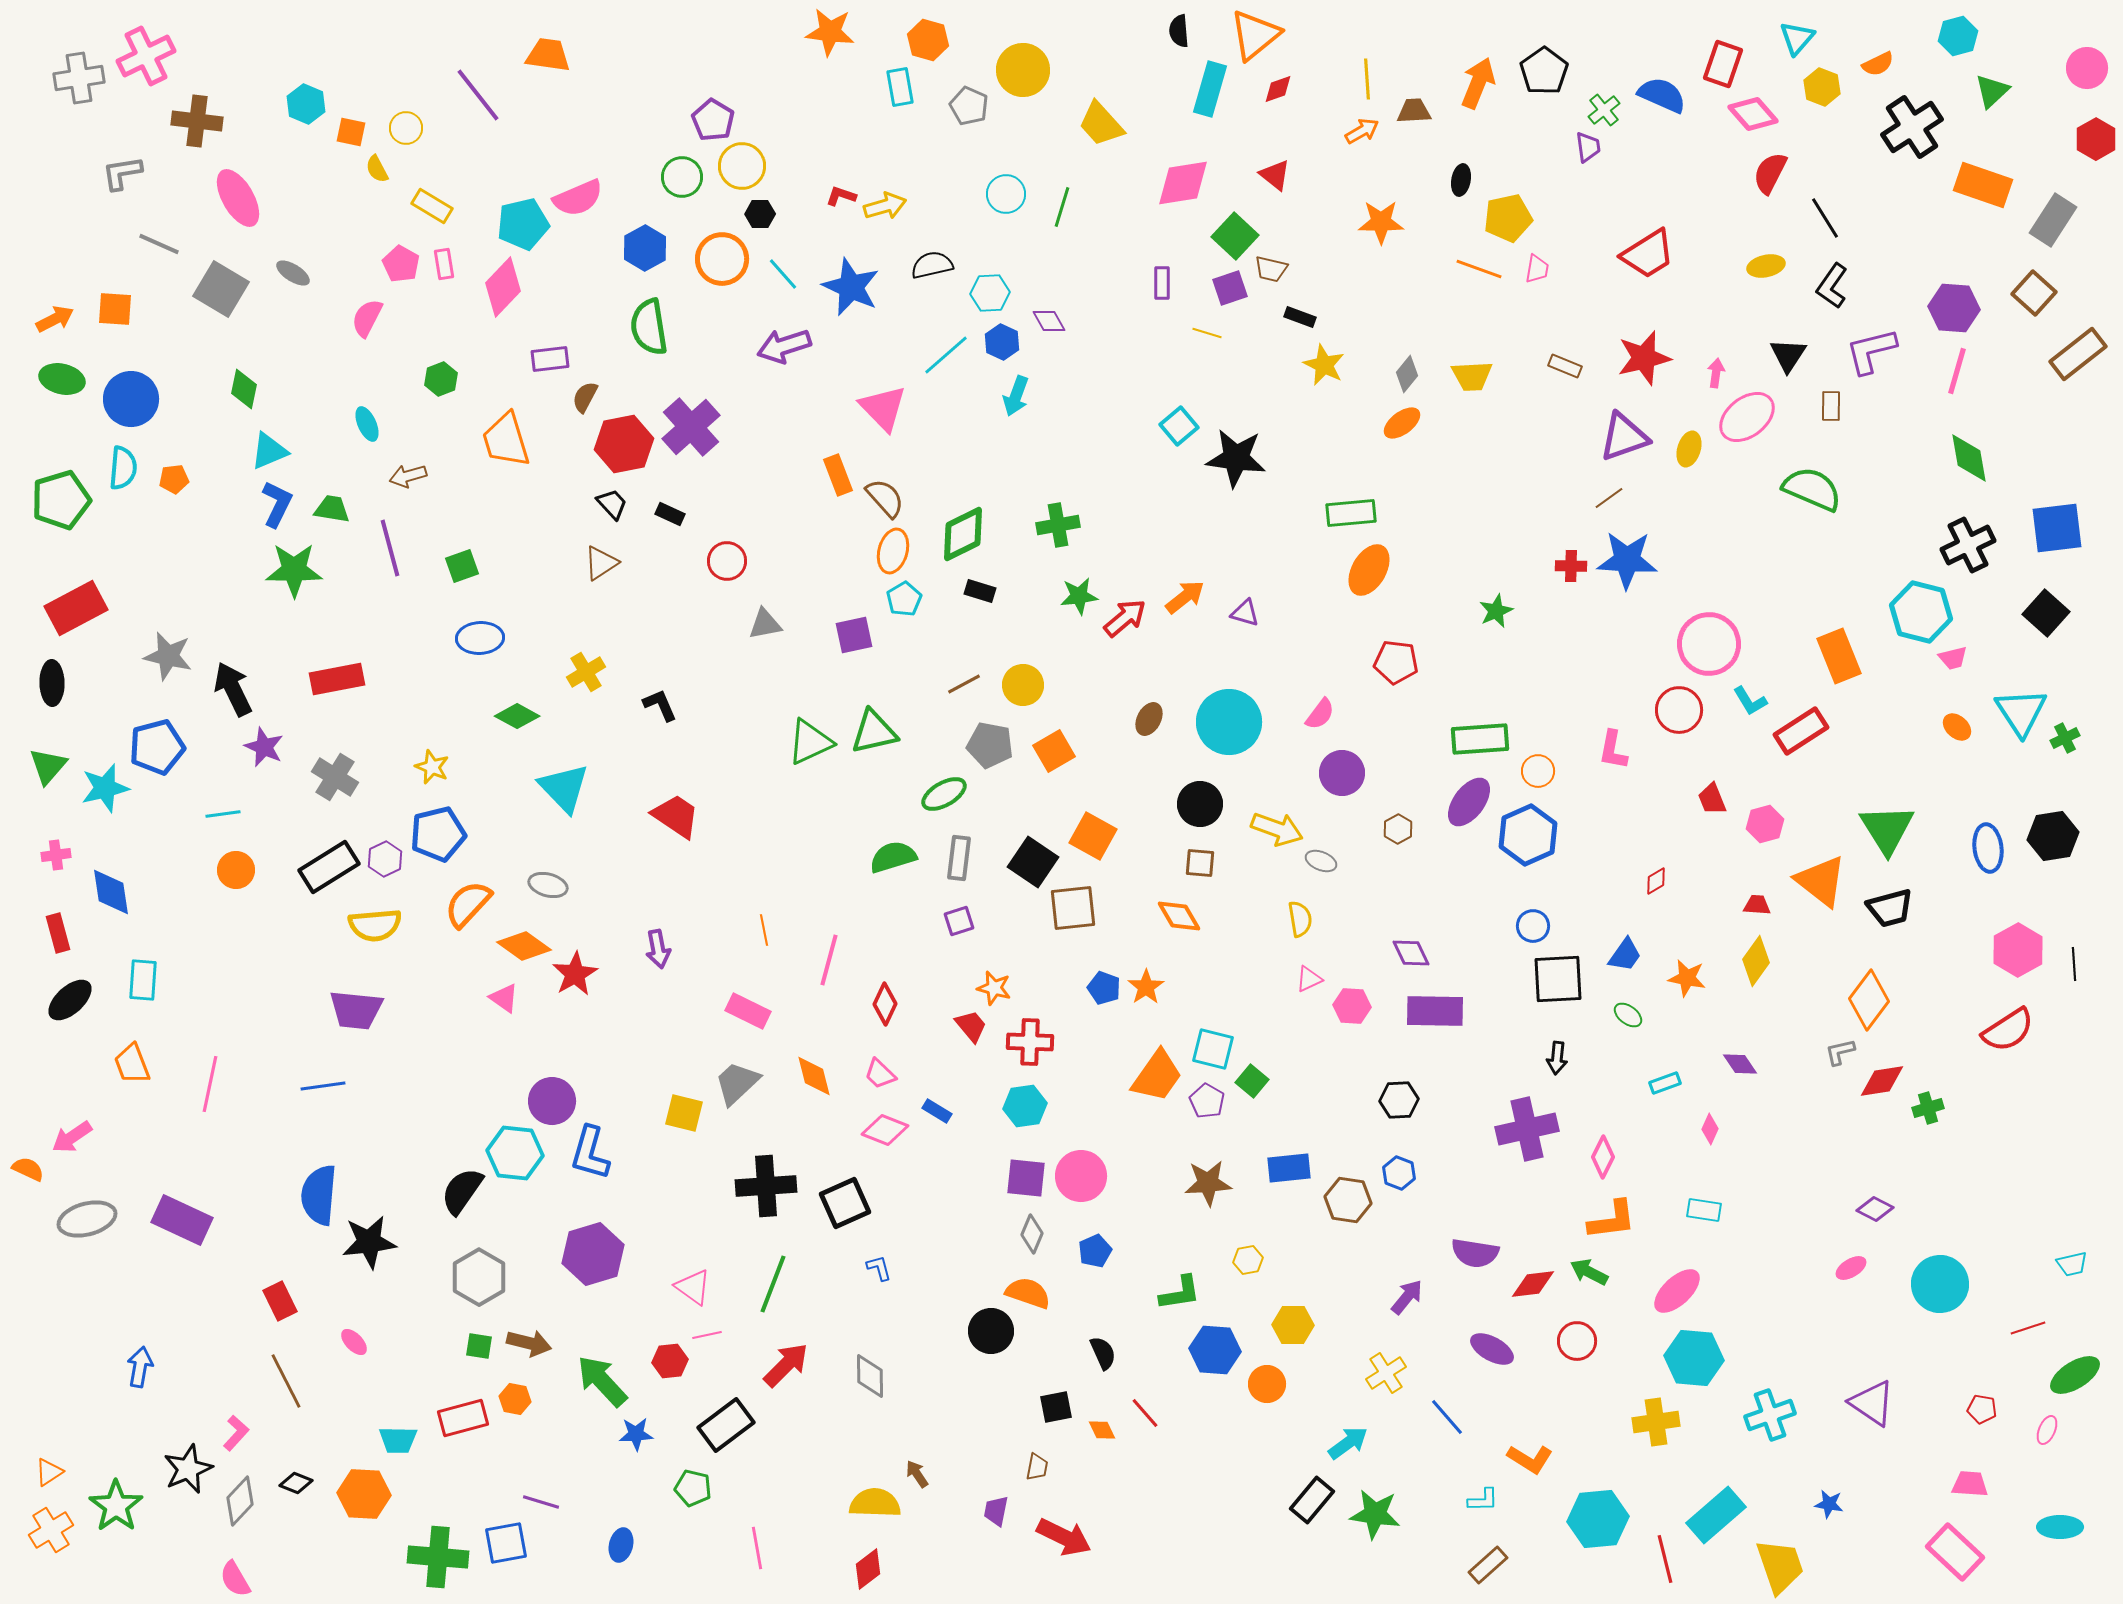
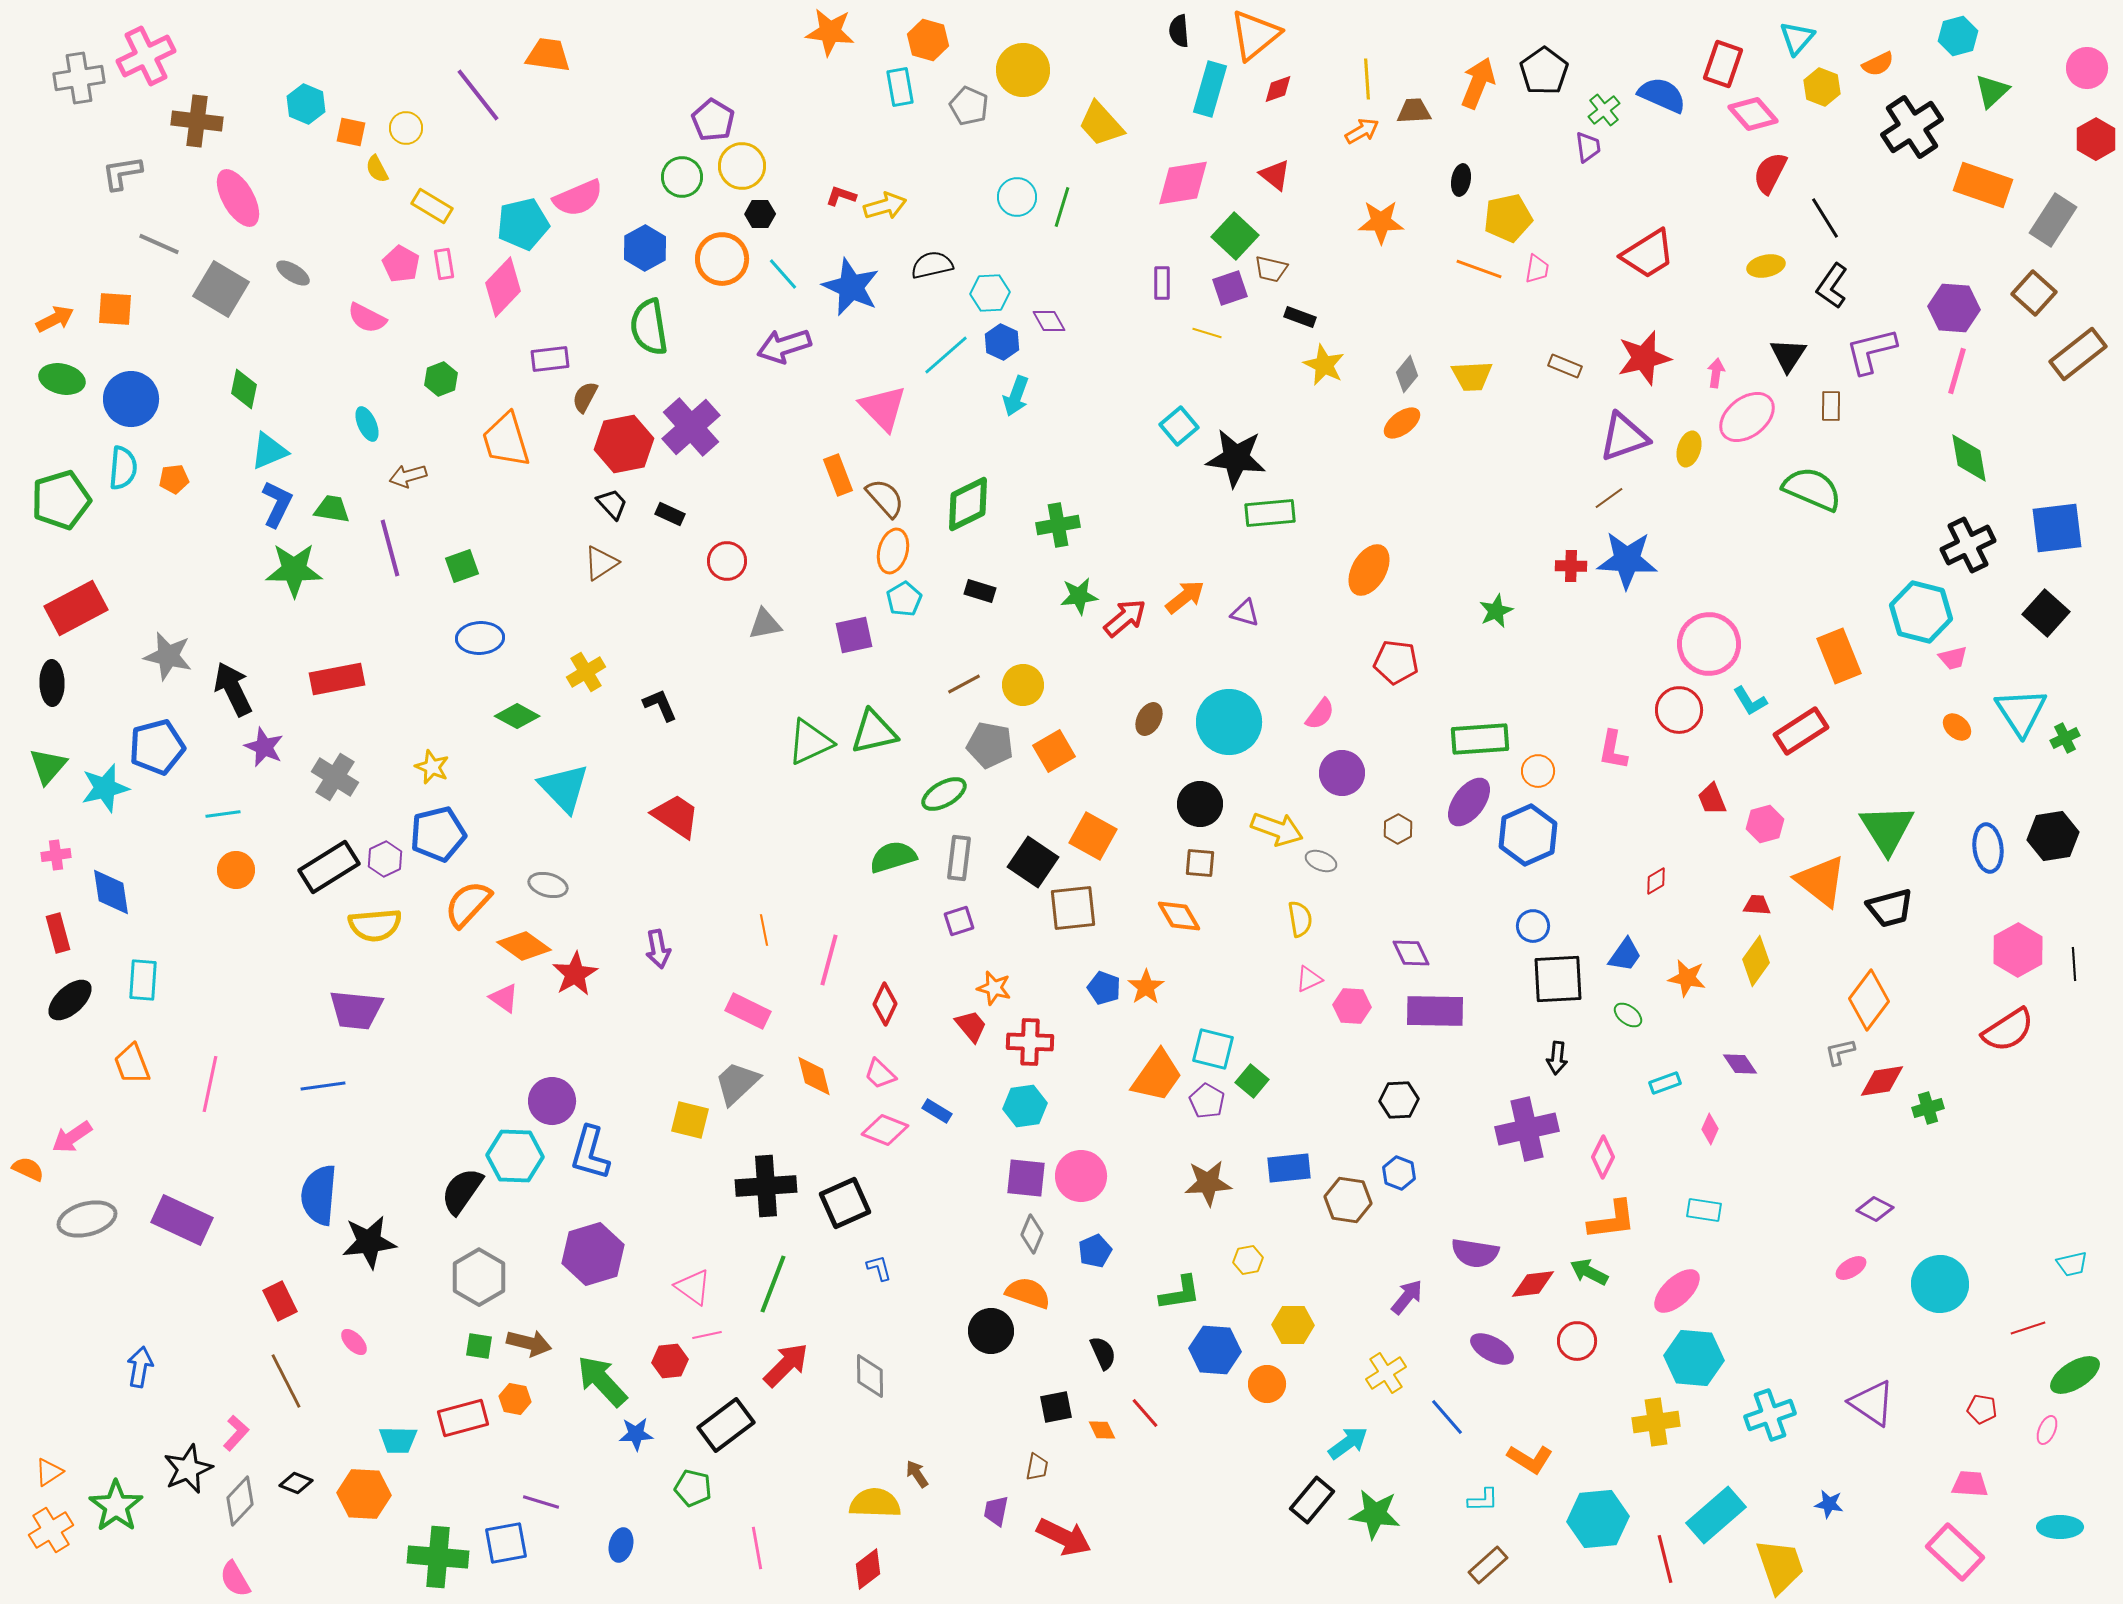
cyan circle at (1006, 194): moved 11 px right, 3 px down
pink semicircle at (367, 318): rotated 90 degrees counterclockwise
green rectangle at (1351, 513): moved 81 px left
green diamond at (963, 534): moved 5 px right, 30 px up
yellow square at (684, 1113): moved 6 px right, 7 px down
cyan hexagon at (515, 1153): moved 3 px down; rotated 4 degrees counterclockwise
